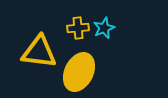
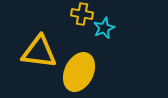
yellow cross: moved 4 px right, 14 px up; rotated 15 degrees clockwise
